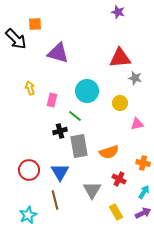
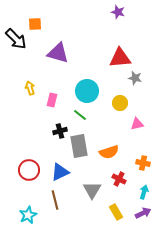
green line: moved 5 px right, 1 px up
blue triangle: rotated 36 degrees clockwise
cyan arrow: rotated 16 degrees counterclockwise
